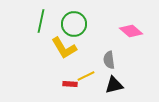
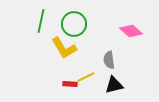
yellow line: moved 1 px down
